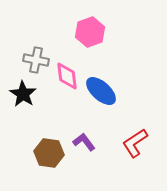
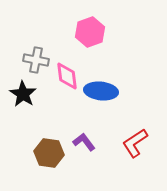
blue ellipse: rotated 36 degrees counterclockwise
